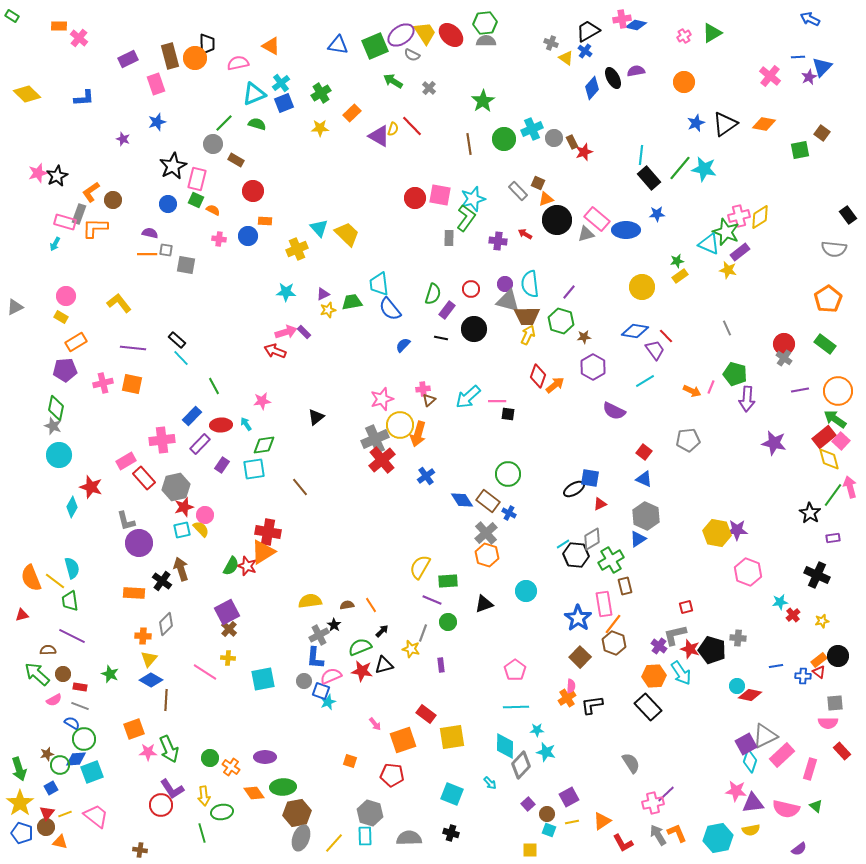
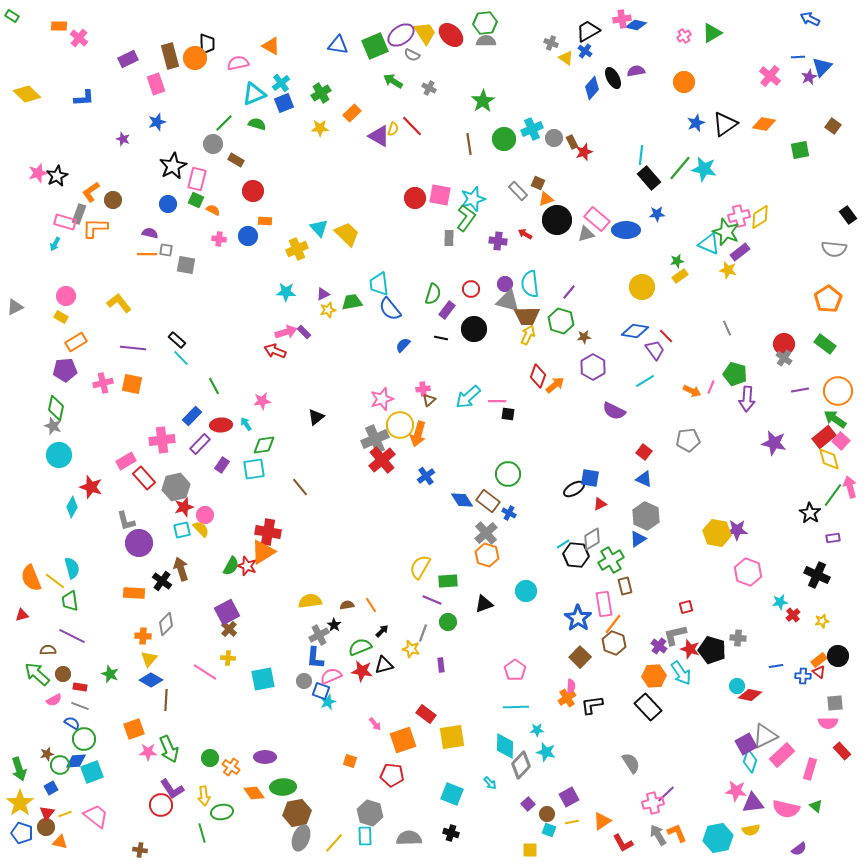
gray cross at (429, 88): rotated 16 degrees counterclockwise
brown square at (822, 133): moved 11 px right, 7 px up
blue diamond at (76, 759): moved 2 px down
